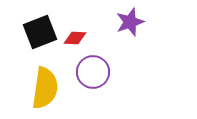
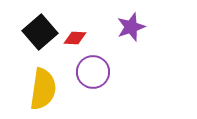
purple star: moved 1 px right, 5 px down
black square: rotated 20 degrees counterclockwise
yellow semicircle: moved 2 px left, 1 px down
